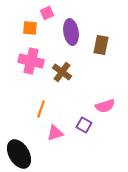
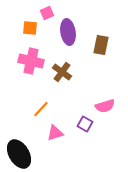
purple ellipse: moved 3 px left
orange line: rotated 24 degrees clockwise
purple square: moved 1 px right, 1 px up
